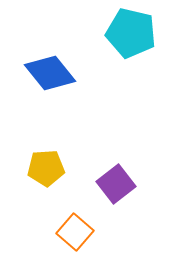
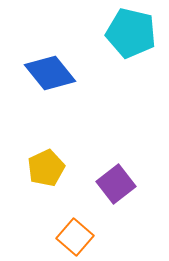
yellow pentagon: rotated 21 degrees counterclockwise
orange square: moved 5 px down
